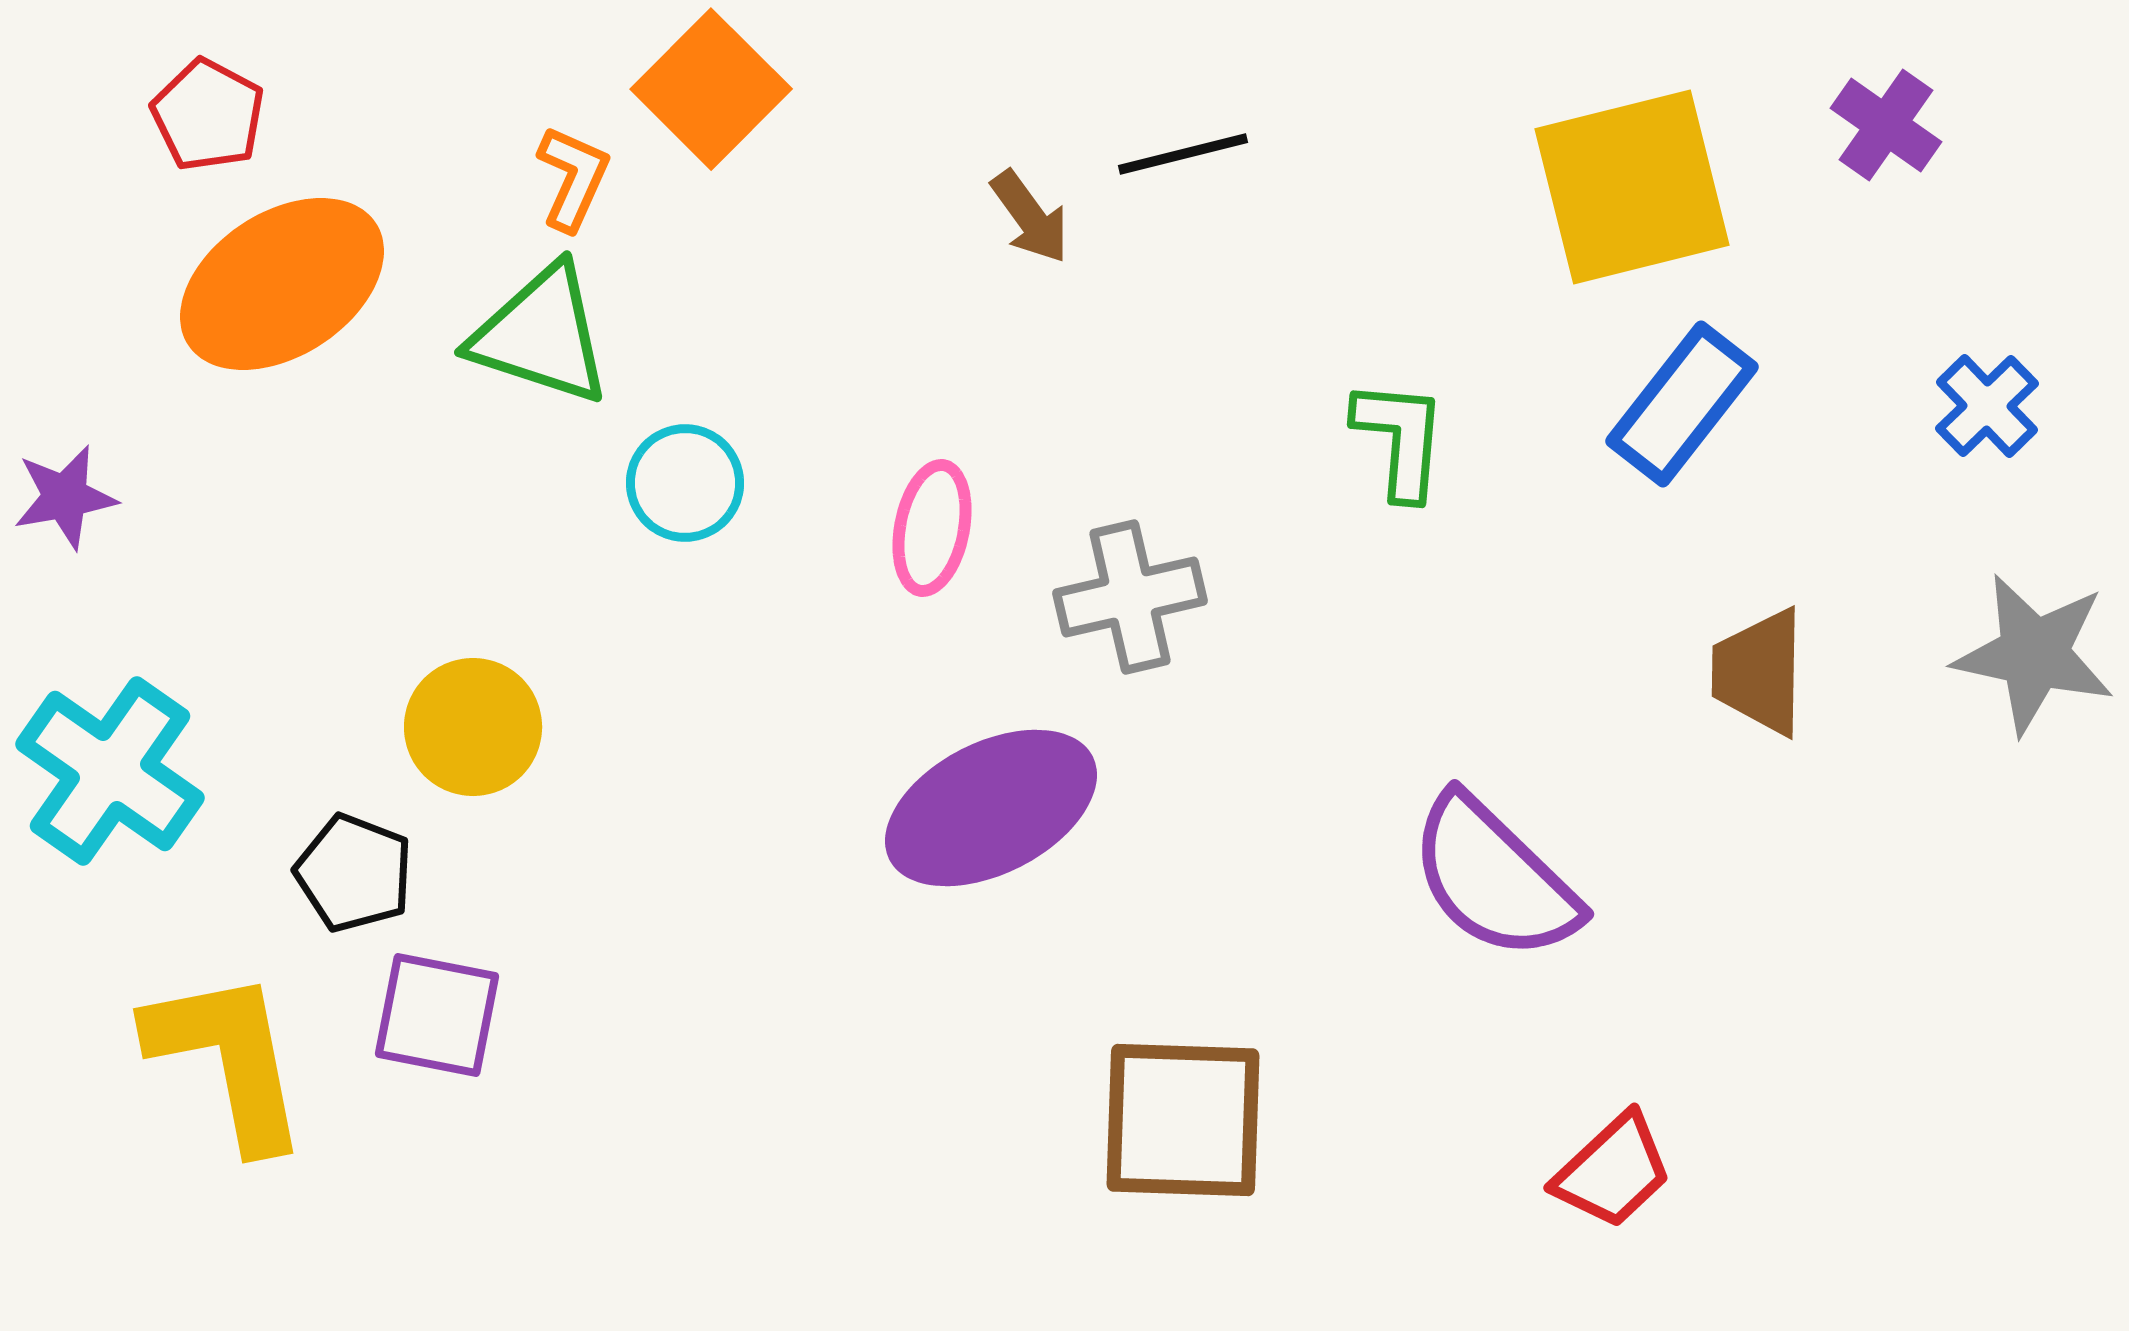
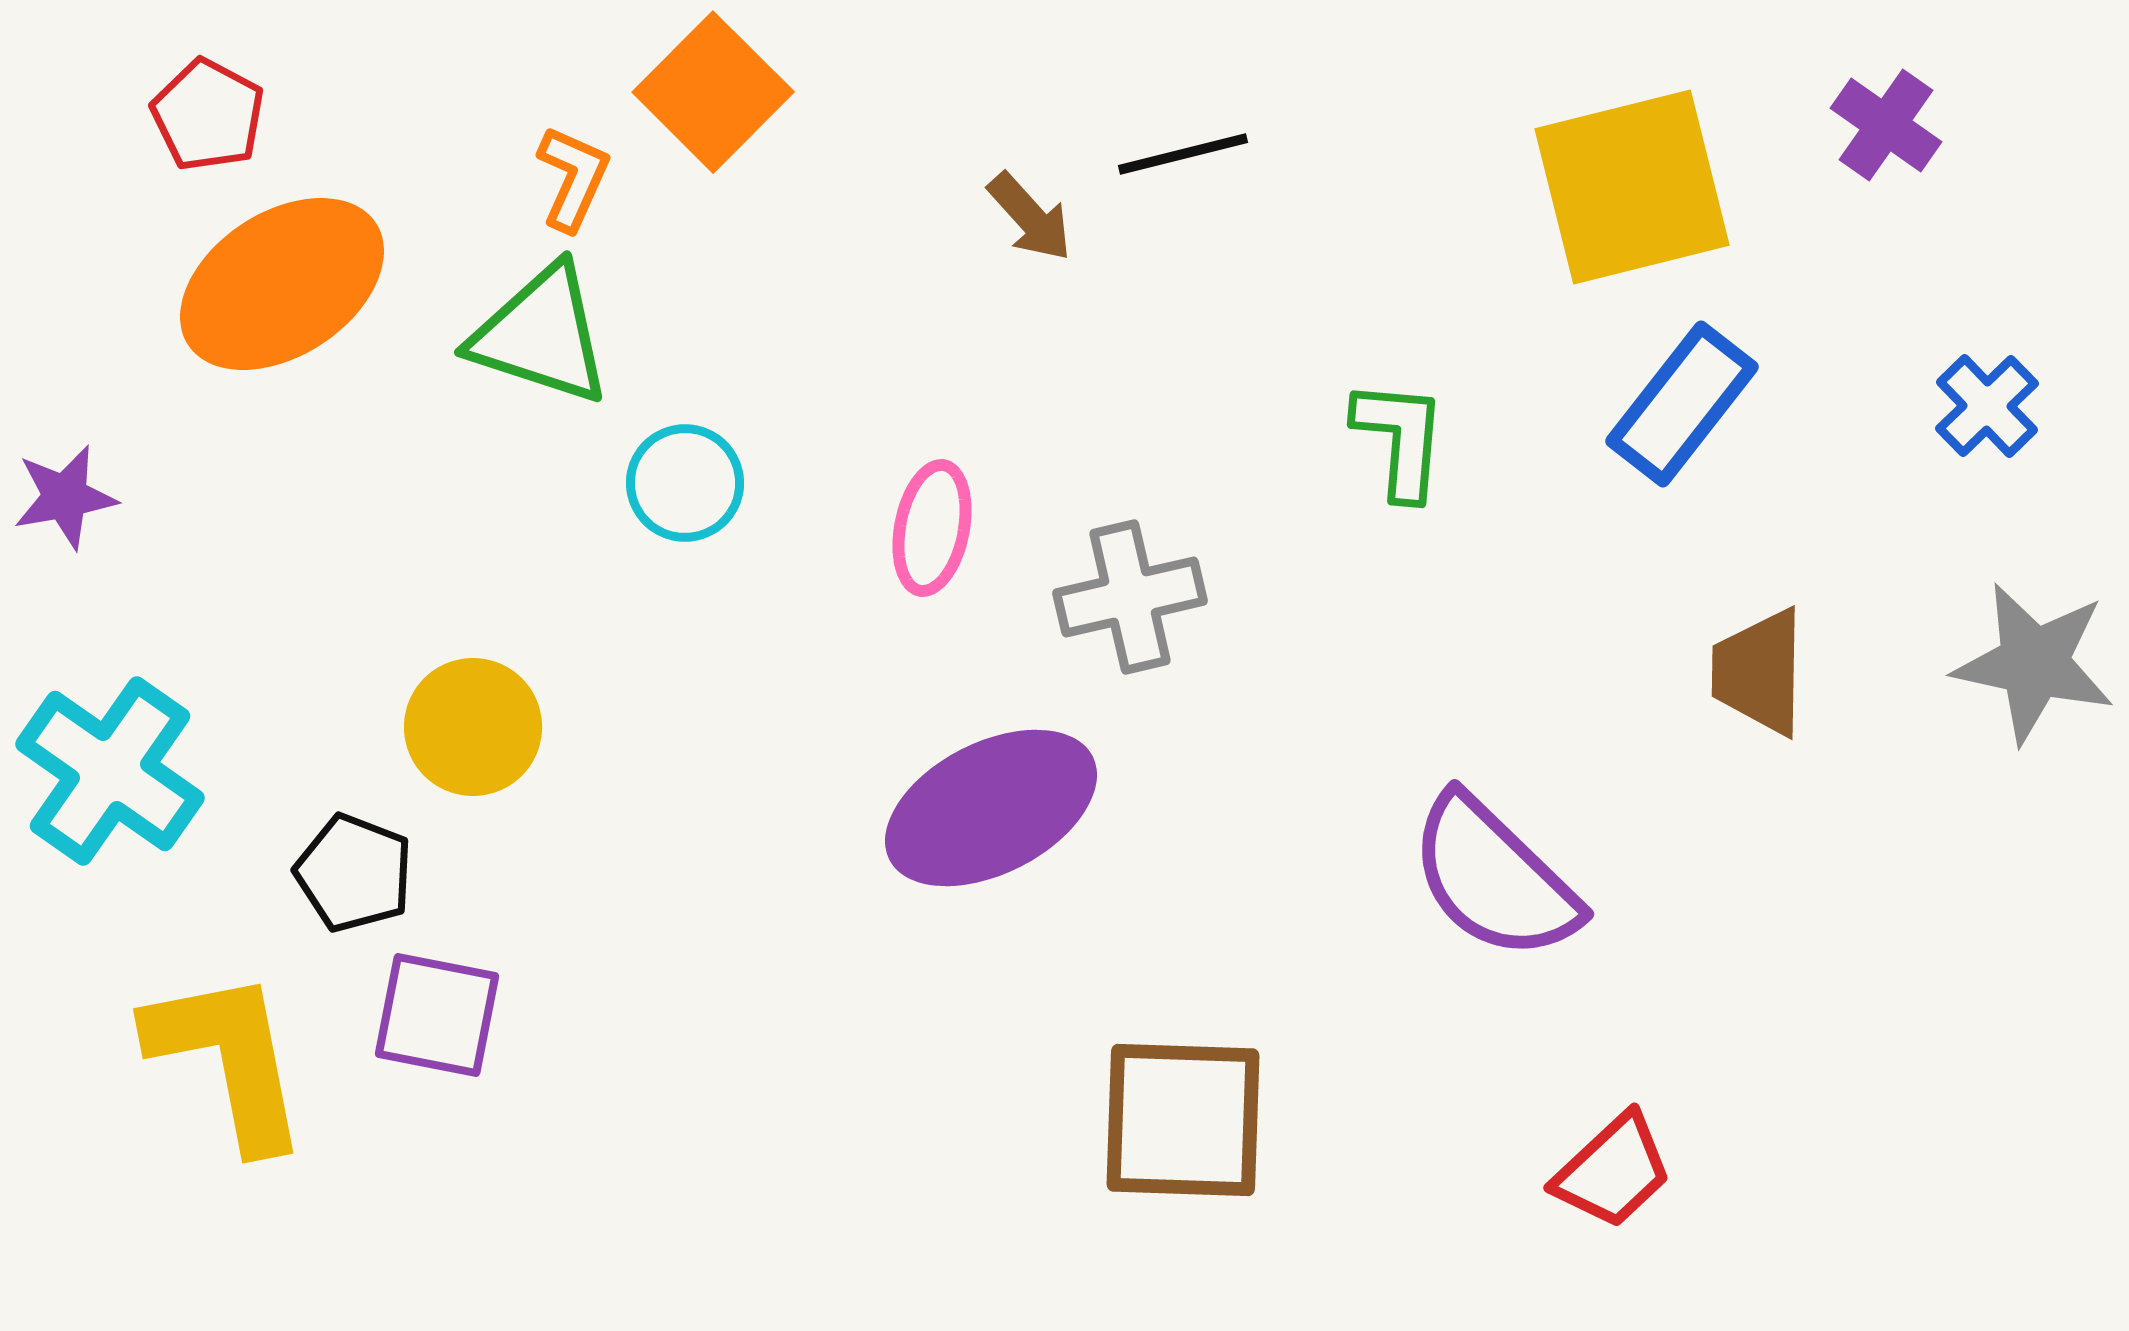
orange square: moved 2 px right, 3 px down
brown arrow: rotated 6 degrees counterclockwise
gray star: moved 9 px down
